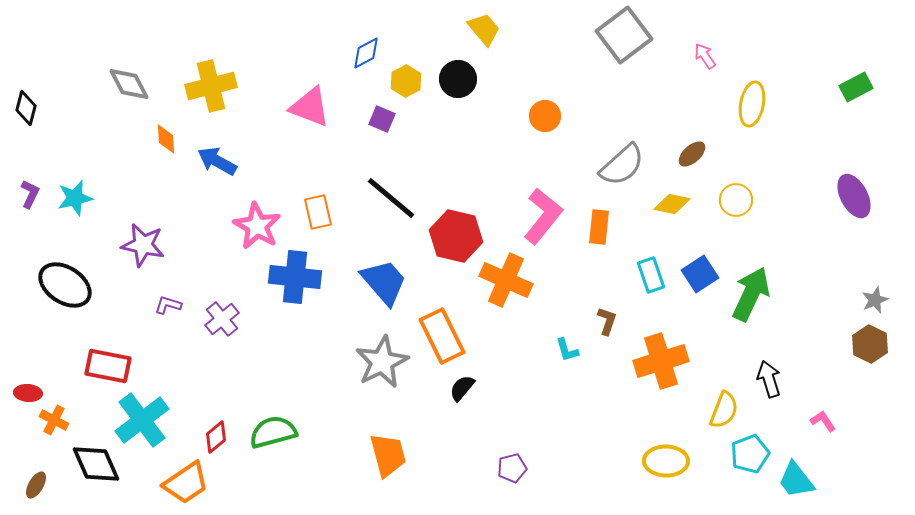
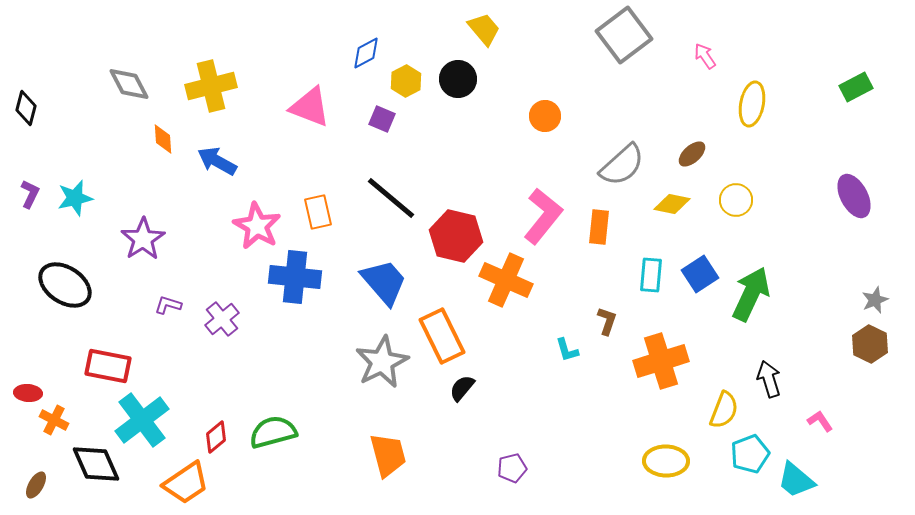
orange diamond at (166, 139): moved 3 px left
purple star at (143, 245): moved 6 px up; rotated 27 degrees clockwise
cyan rectangle at (651, 275): rotated 24 degrees clockwise
pink L-shape at (823, 421): moved 3 px left
cyan trapezoid at (796, 480): rotated 12 degrees counterclockwise
